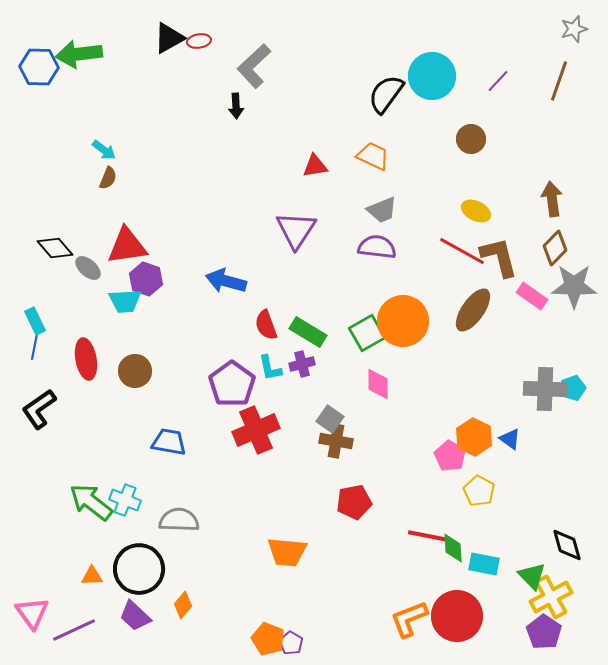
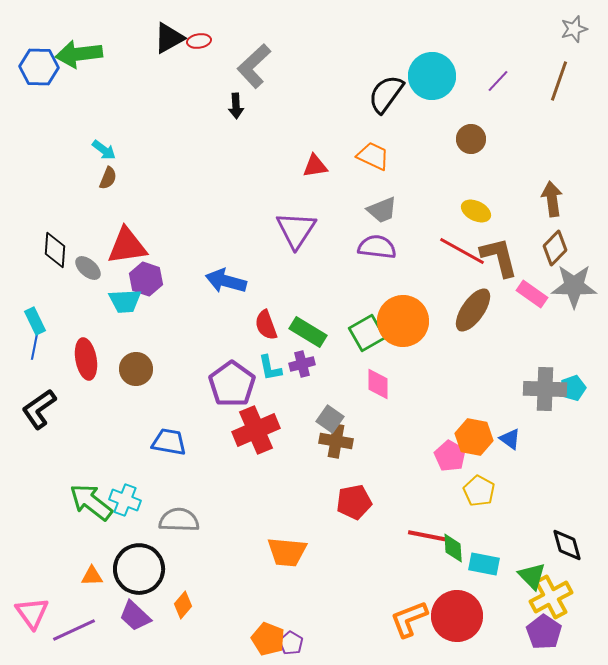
black diamond at (55, 248): moved 2 px down; rotated 45 degrees clockwise
pink rectangle at (532, 296): moved 2 px up
brown circle at (135, 371): moved 1 px right, 2 px up
orange hexagon at (474, 437): rotated 15 degrees counterclockwise
